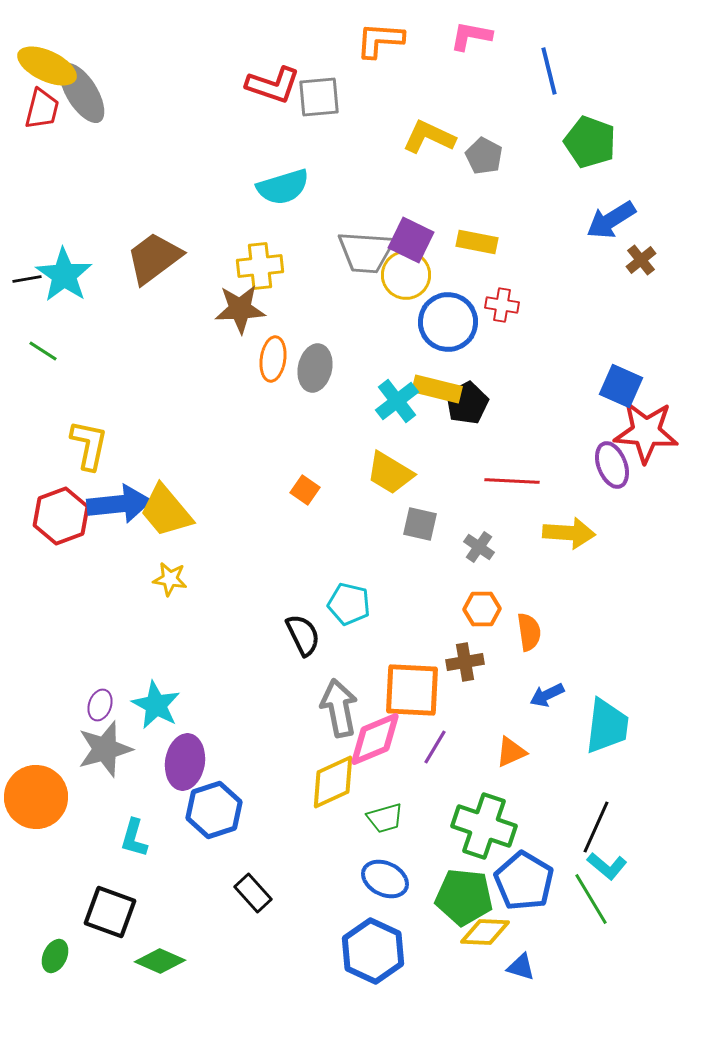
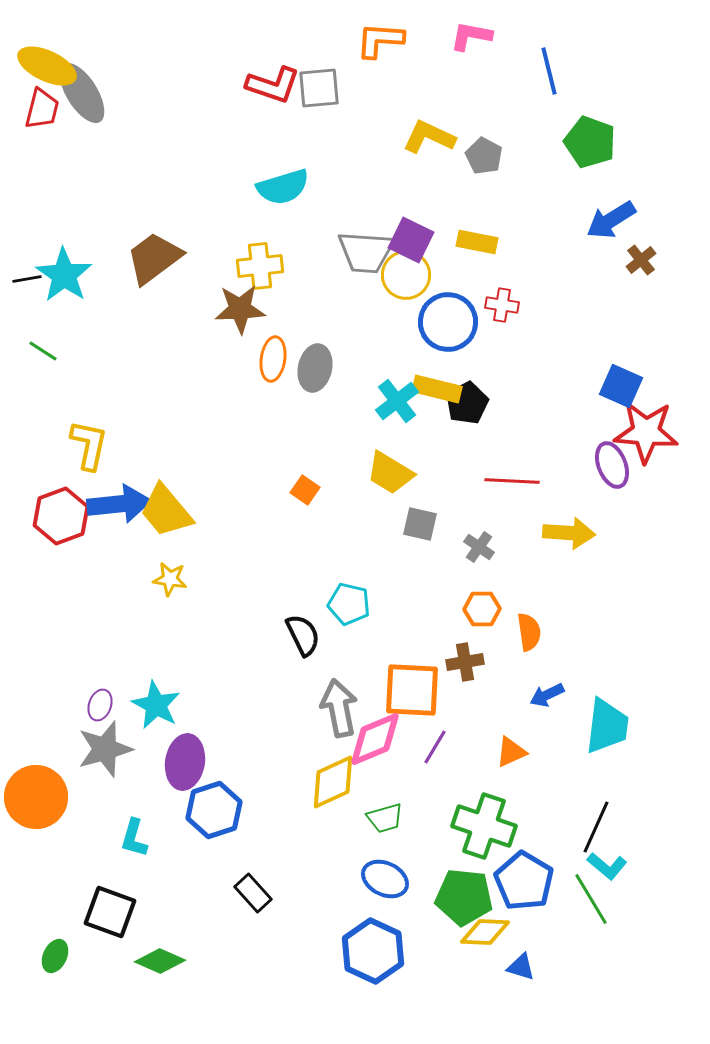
gray square at (319, 97): moved 9 px up
